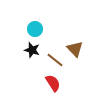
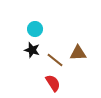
brown triangle: moved 3 px right, 4 px down; rotated 48 degrees counterclockwise
